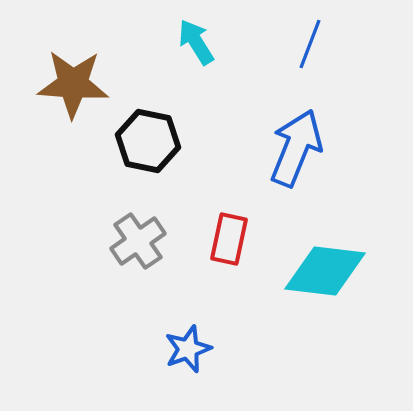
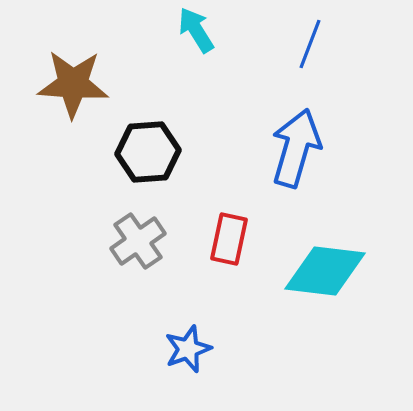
cyan arrow: moved 12 px up
black hexagon: moved 11 px down; rotated 16 degrees counterclockwise
blue arrow: rotated 6 degrees counterclockwise
